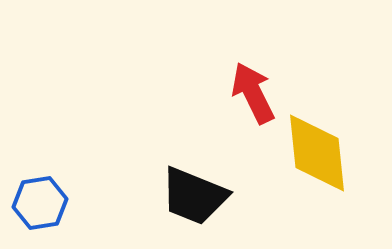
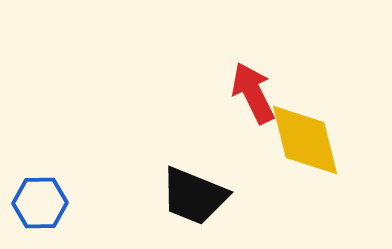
yellow diamond: moved 12 px left, 13 px up; rotated 8 degrees counterclockwise
blue hexagon: rotated 8 degrees clockwise
